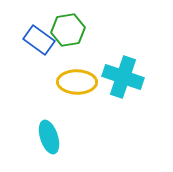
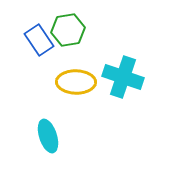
blue rectangle: rotated 20 degrees clockwise
yellow ellipse: moved 1 px left
cyan ellipse: moved 1 px left, 1 px up
